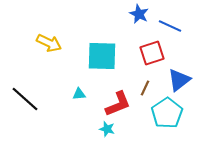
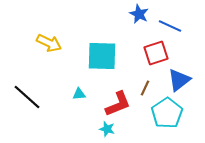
red square: moved 4 px right
black line: moved 2 px right, 2 px up
